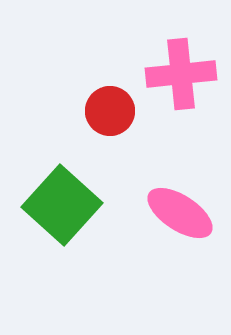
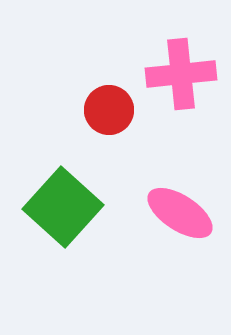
red circle: moved 1 px left, 1 px up
green square: moved 1 px right, 2 px down
